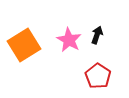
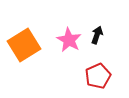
red pentagon: rotated 15 degrees clockwise
